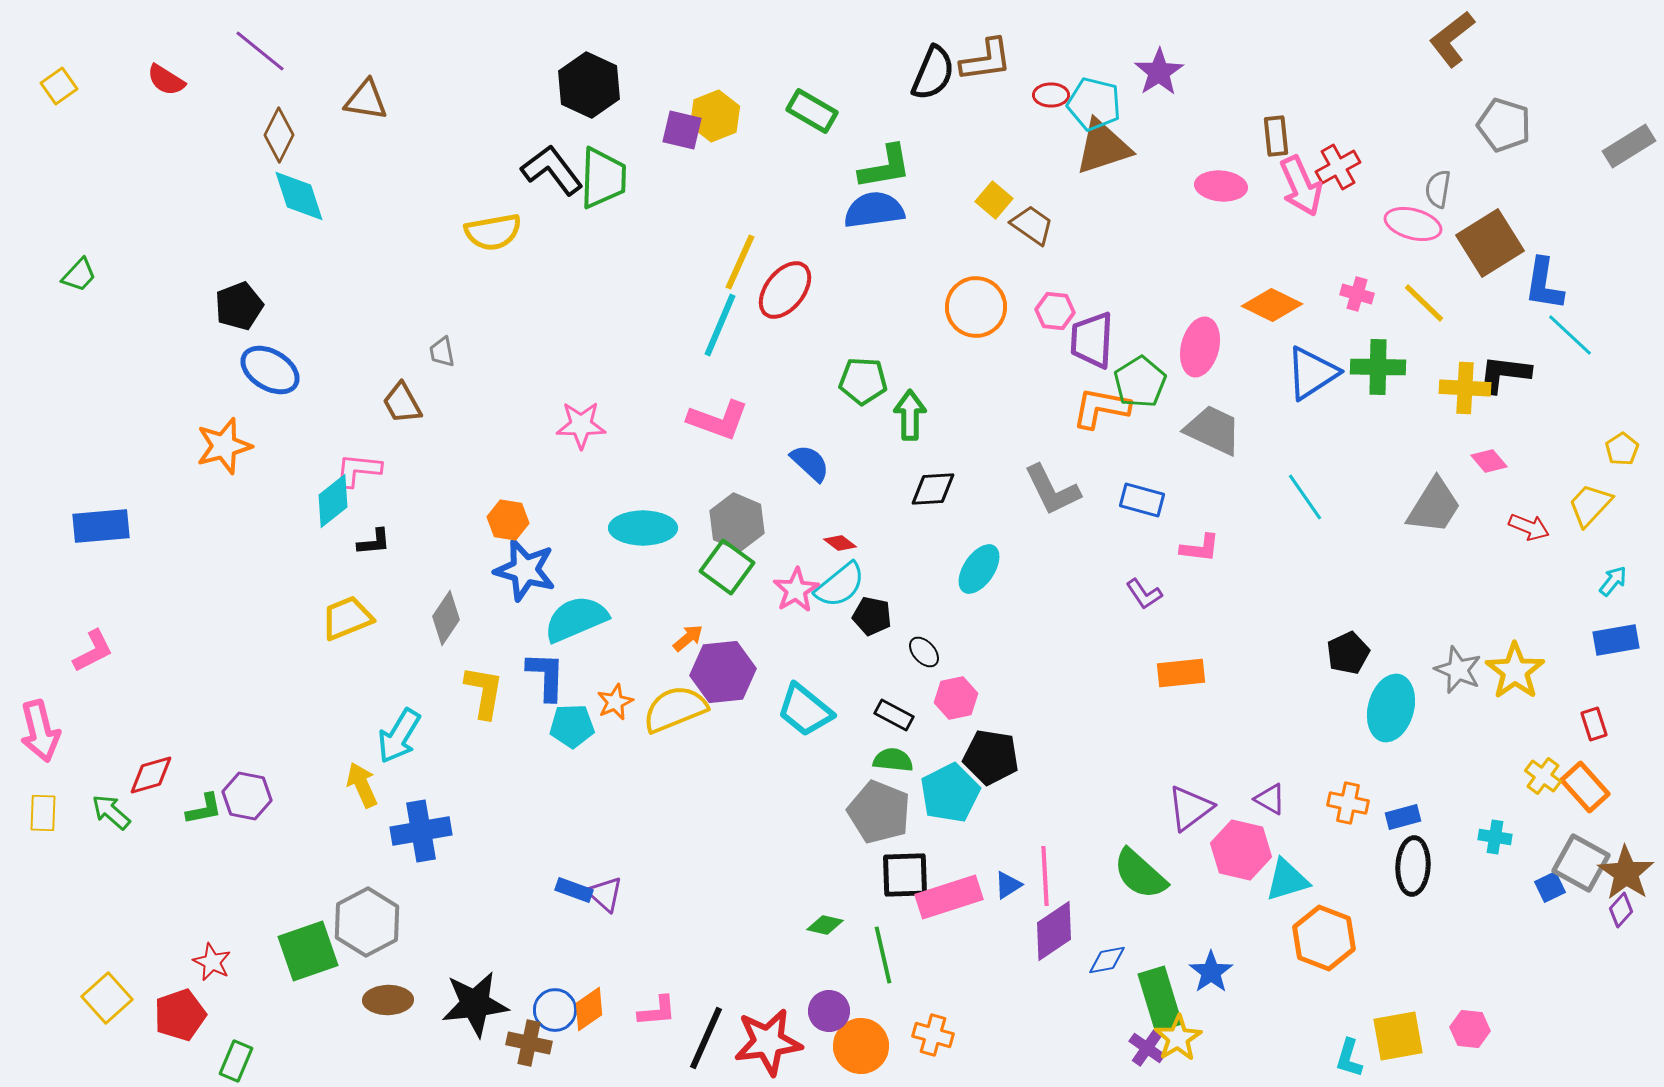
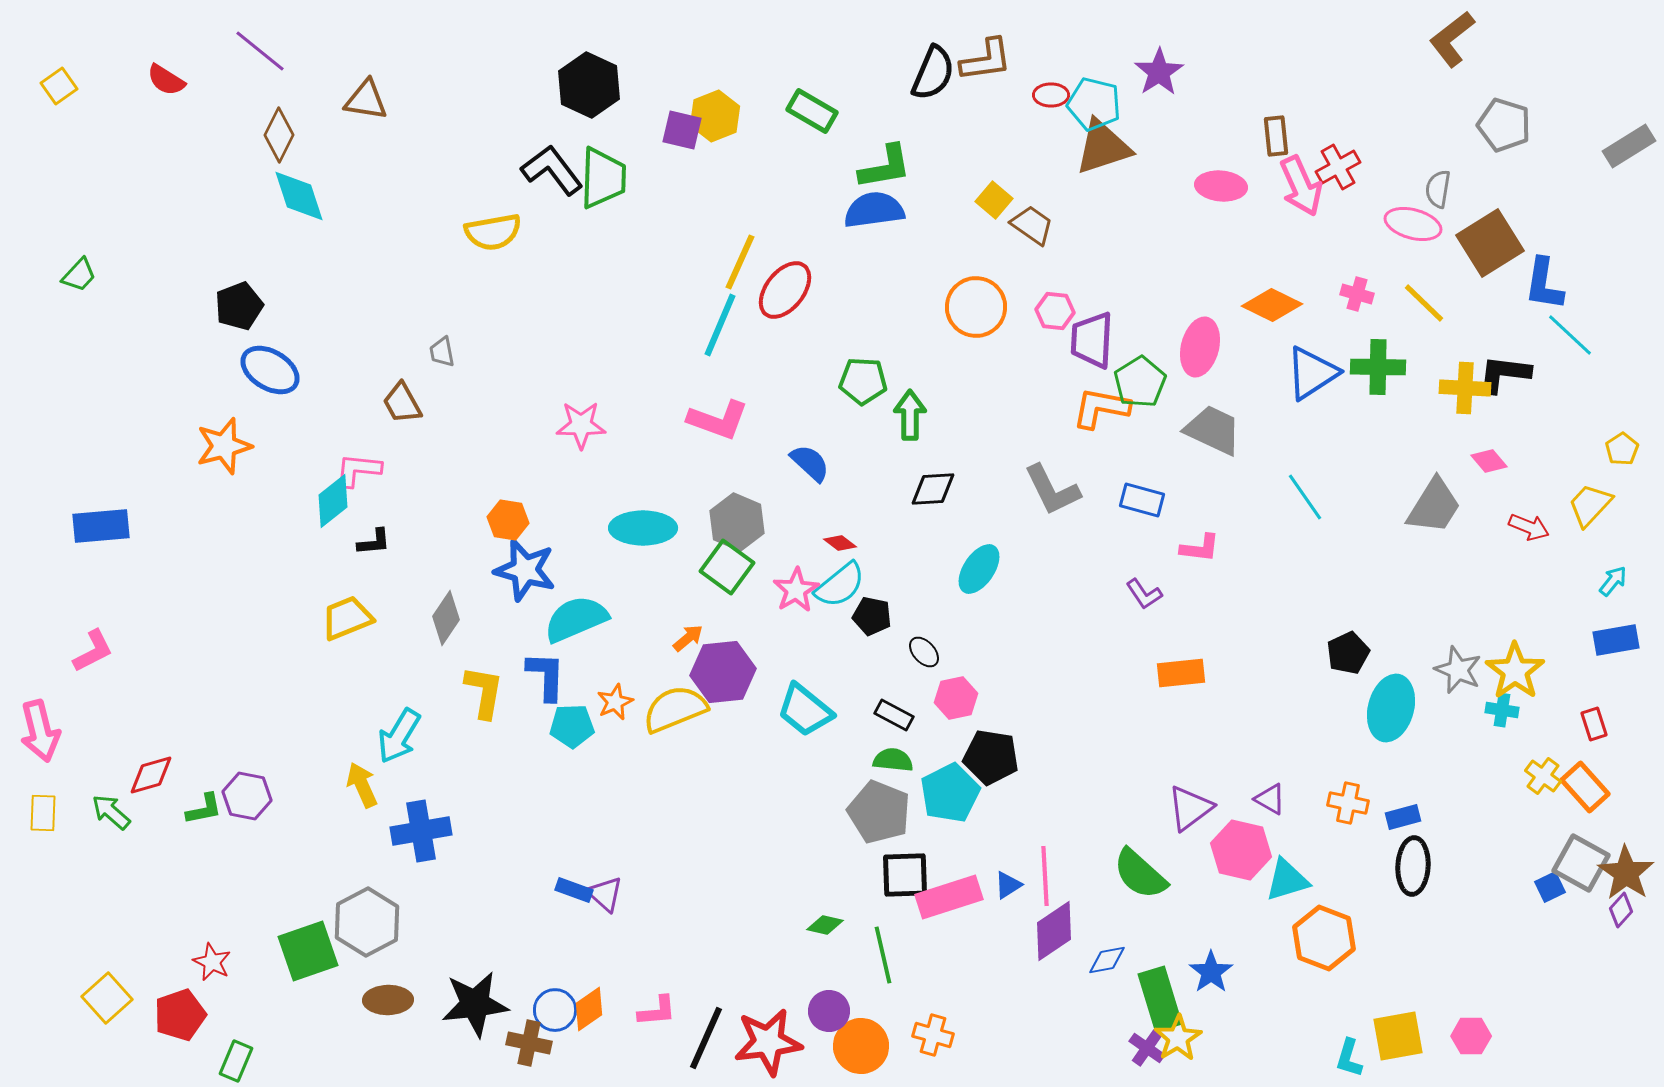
cyan cross at (1495, 837): moved 7 px right, 127 px up
pink hexagon at (1470, 1029): moved 1 px right, 7 px down; rotated 6 degrees counterclockwise
